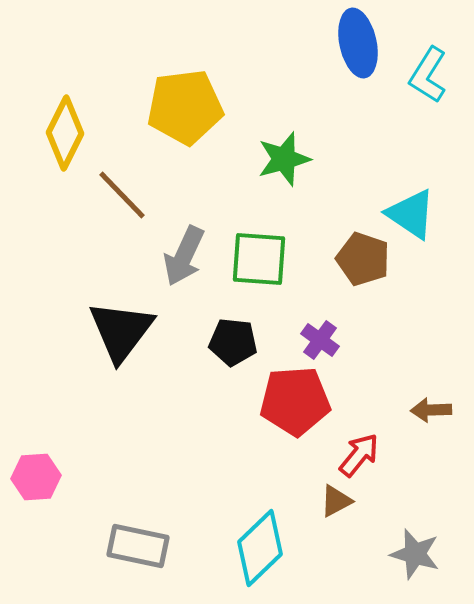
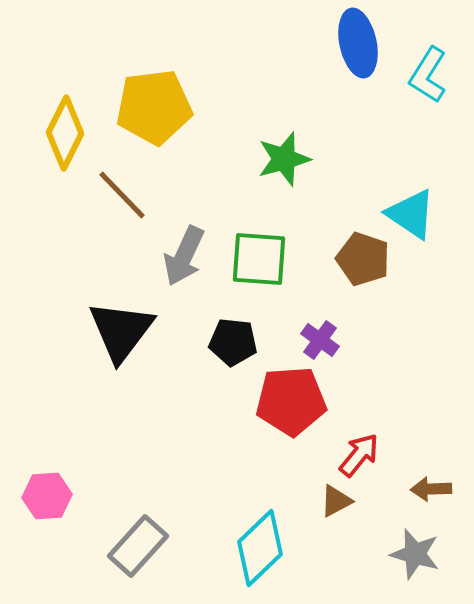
yellow pentagon: moved 31 px left
red pentagon: moved 4 px left
brown arrow: moved 79 px down
pink hexagon: moved 11 px right, 19 px down
gray rectangle: rotated 60 degrees counterclockwise
